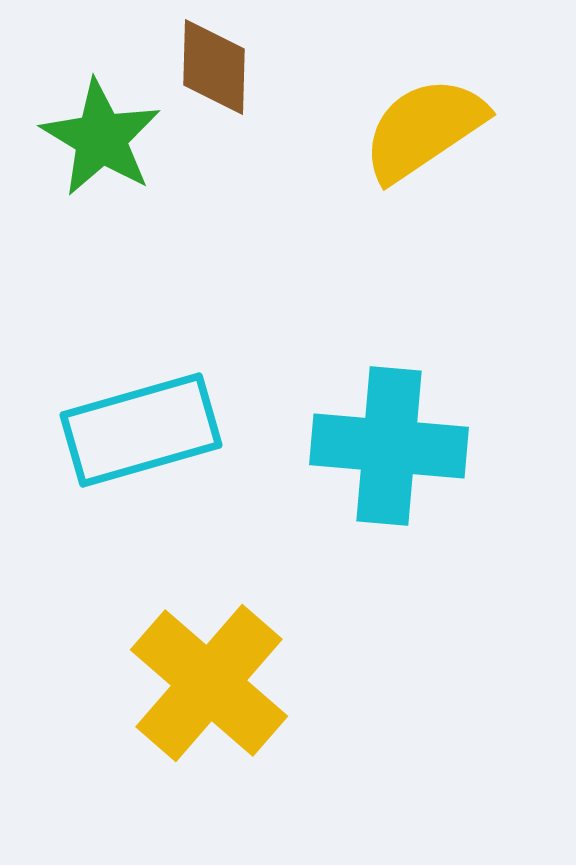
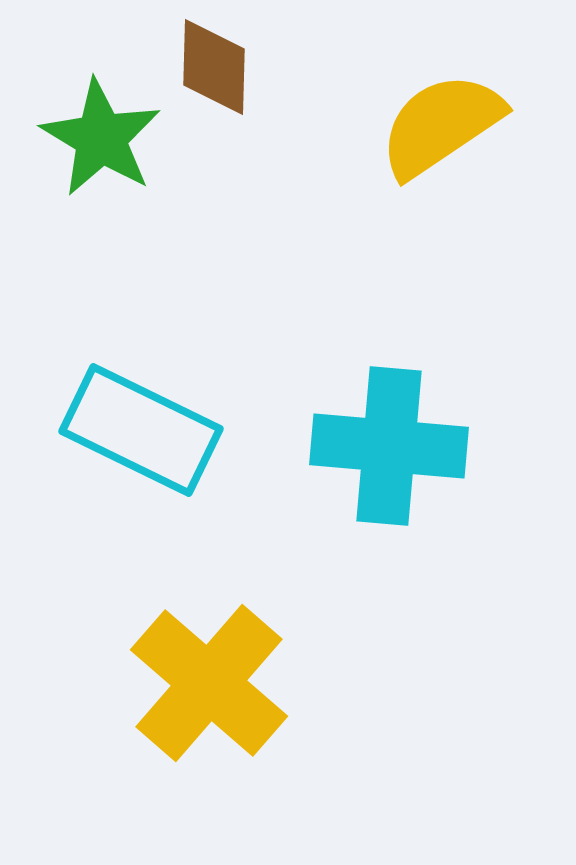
yellow semicircle: moved 17 px right, 4 px up
cyan rectangle: rotated 42 degrees clockwise
